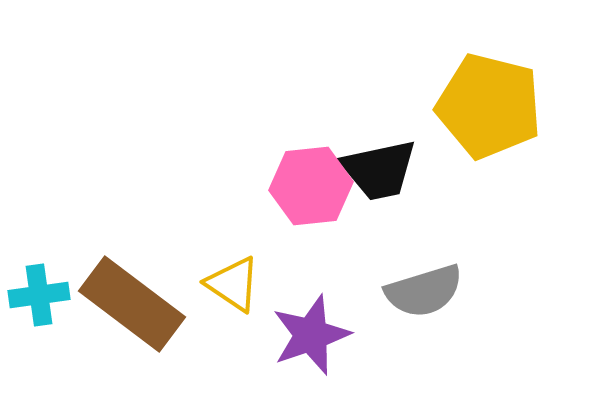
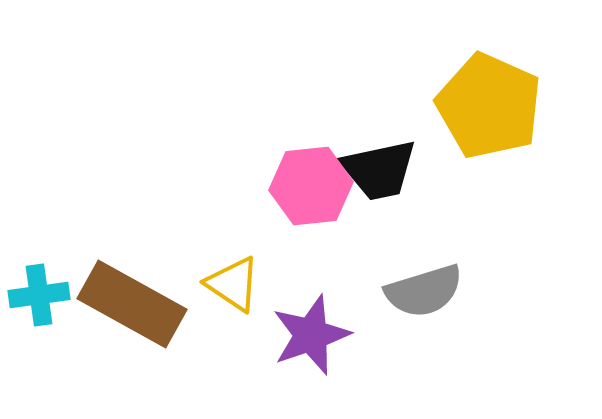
yellow pentagon: rotated 10 degrees clockwise
brown rectangle: rotated 8 degrees counterclockwise
